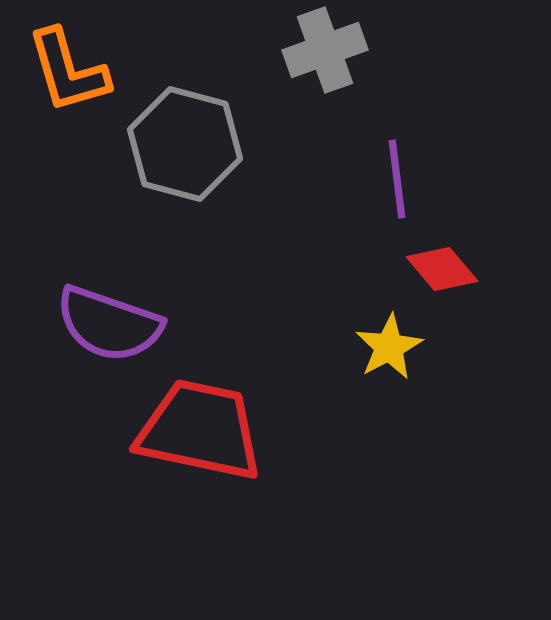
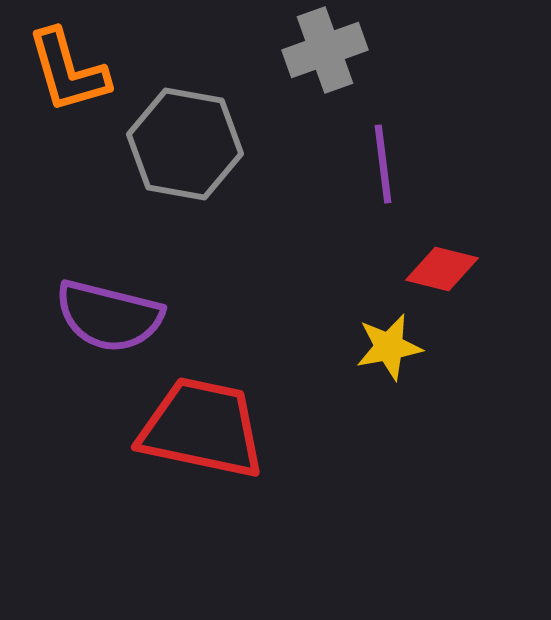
gray hexagon: rotated 5 degrees counterclockwise
purple line: moved 14 px left, 15 px up
red diamond: rotated 36 degrees counterclockwise
purple semicircle: moved 8 px up; rotated 5 degrees counterclockwise
yellow star: rotated 18 degrees clockwise
red trapezoid: moved 2 px right, 2 px up
